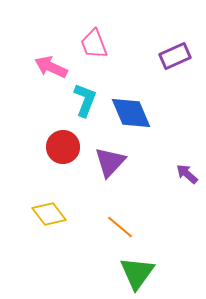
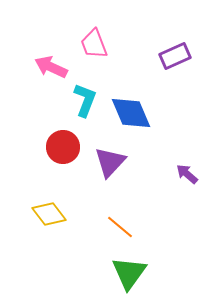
green triangle: moved 8 px left
